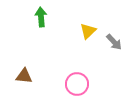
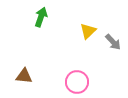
green arrow: rotated 24 degrees clockwise
gray arrow: moved 1 px left
pink circle: moved 2 px up
